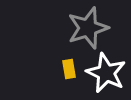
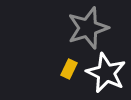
yellow rectangle: rotated 36 degrees clockwise
